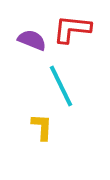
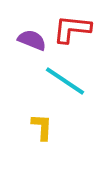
cyan line: moved 4 px right, 5 px up; rotated 30 degrees counterclockwise
